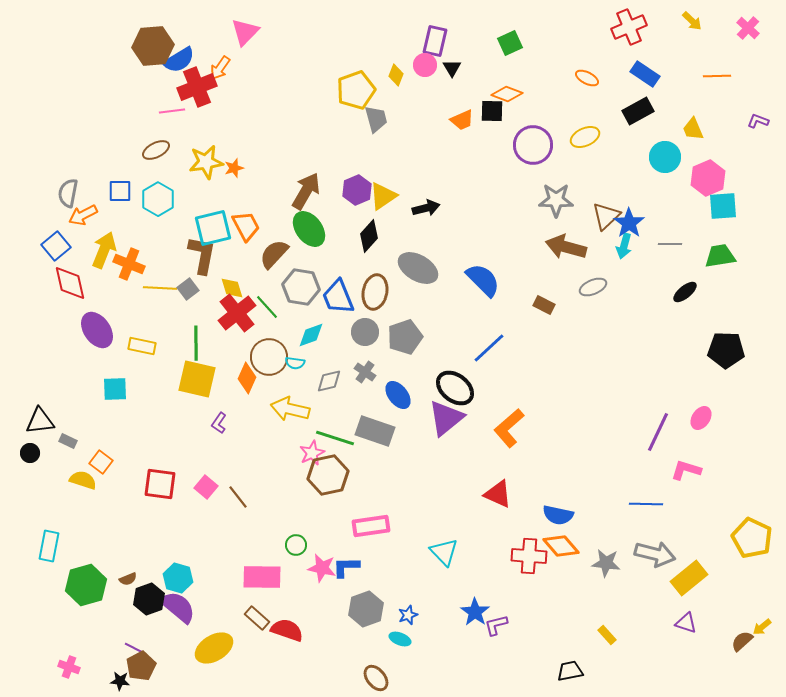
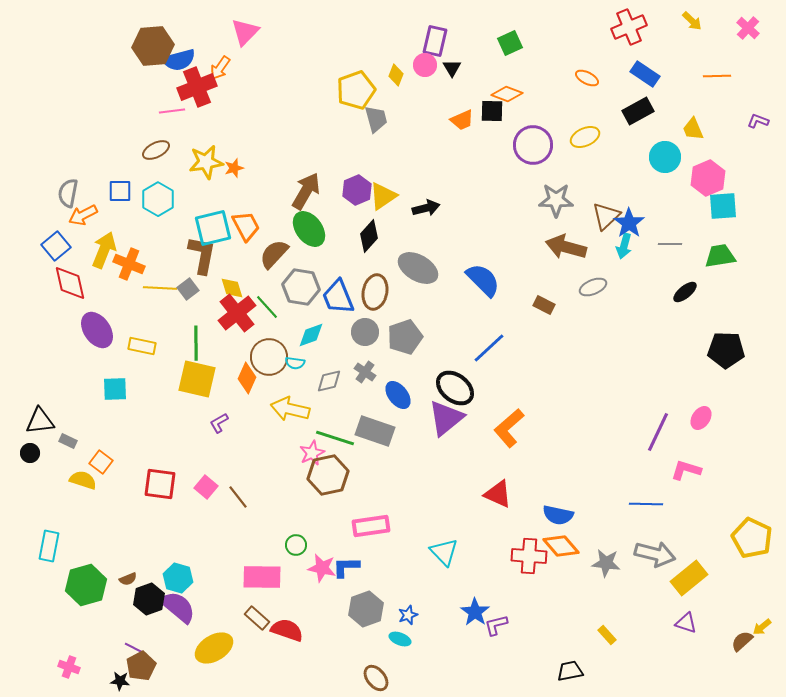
blue semicircle at (179, 60): rotated 16 degrees clockwise
purple L-shape at (219, 423): rotated 25 degrees clockwise
